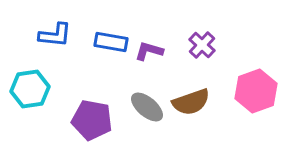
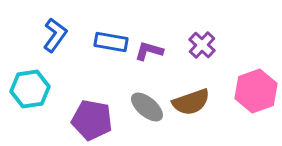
blue L-shape: rotated 60 degrees counterclockwise
